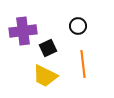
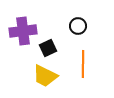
orange line: rotated 8 degrees clockwise
